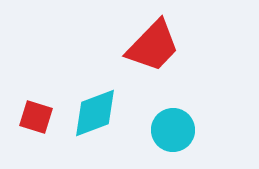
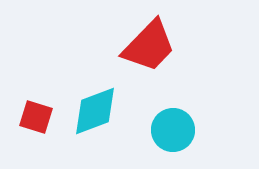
red trapezoid: moved 4 px left
cyan diamond: moved 2 px up
